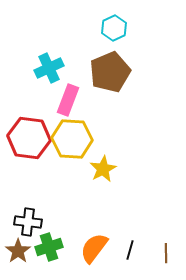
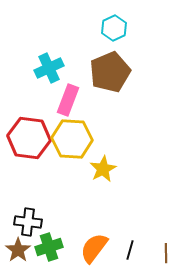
brown star: moved 1 px up
